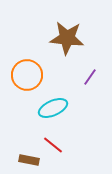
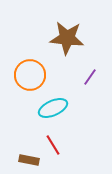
orange circle: moved 3 px right
red line: rotated 20 degrees clockwise
